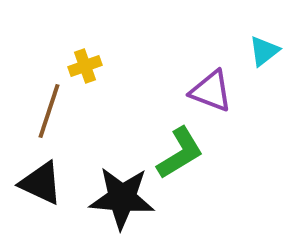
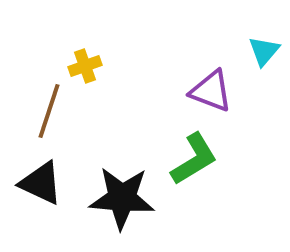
cyan triangle: rotated 12 degrees counterclockwise
green L-shape: moved 14 px right, 6 px down
